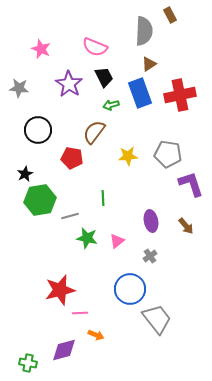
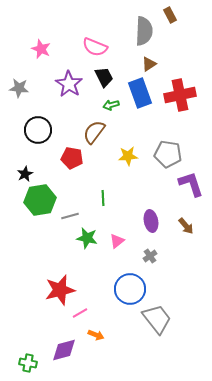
pink line: rotated 28 degrees counterclockwise
